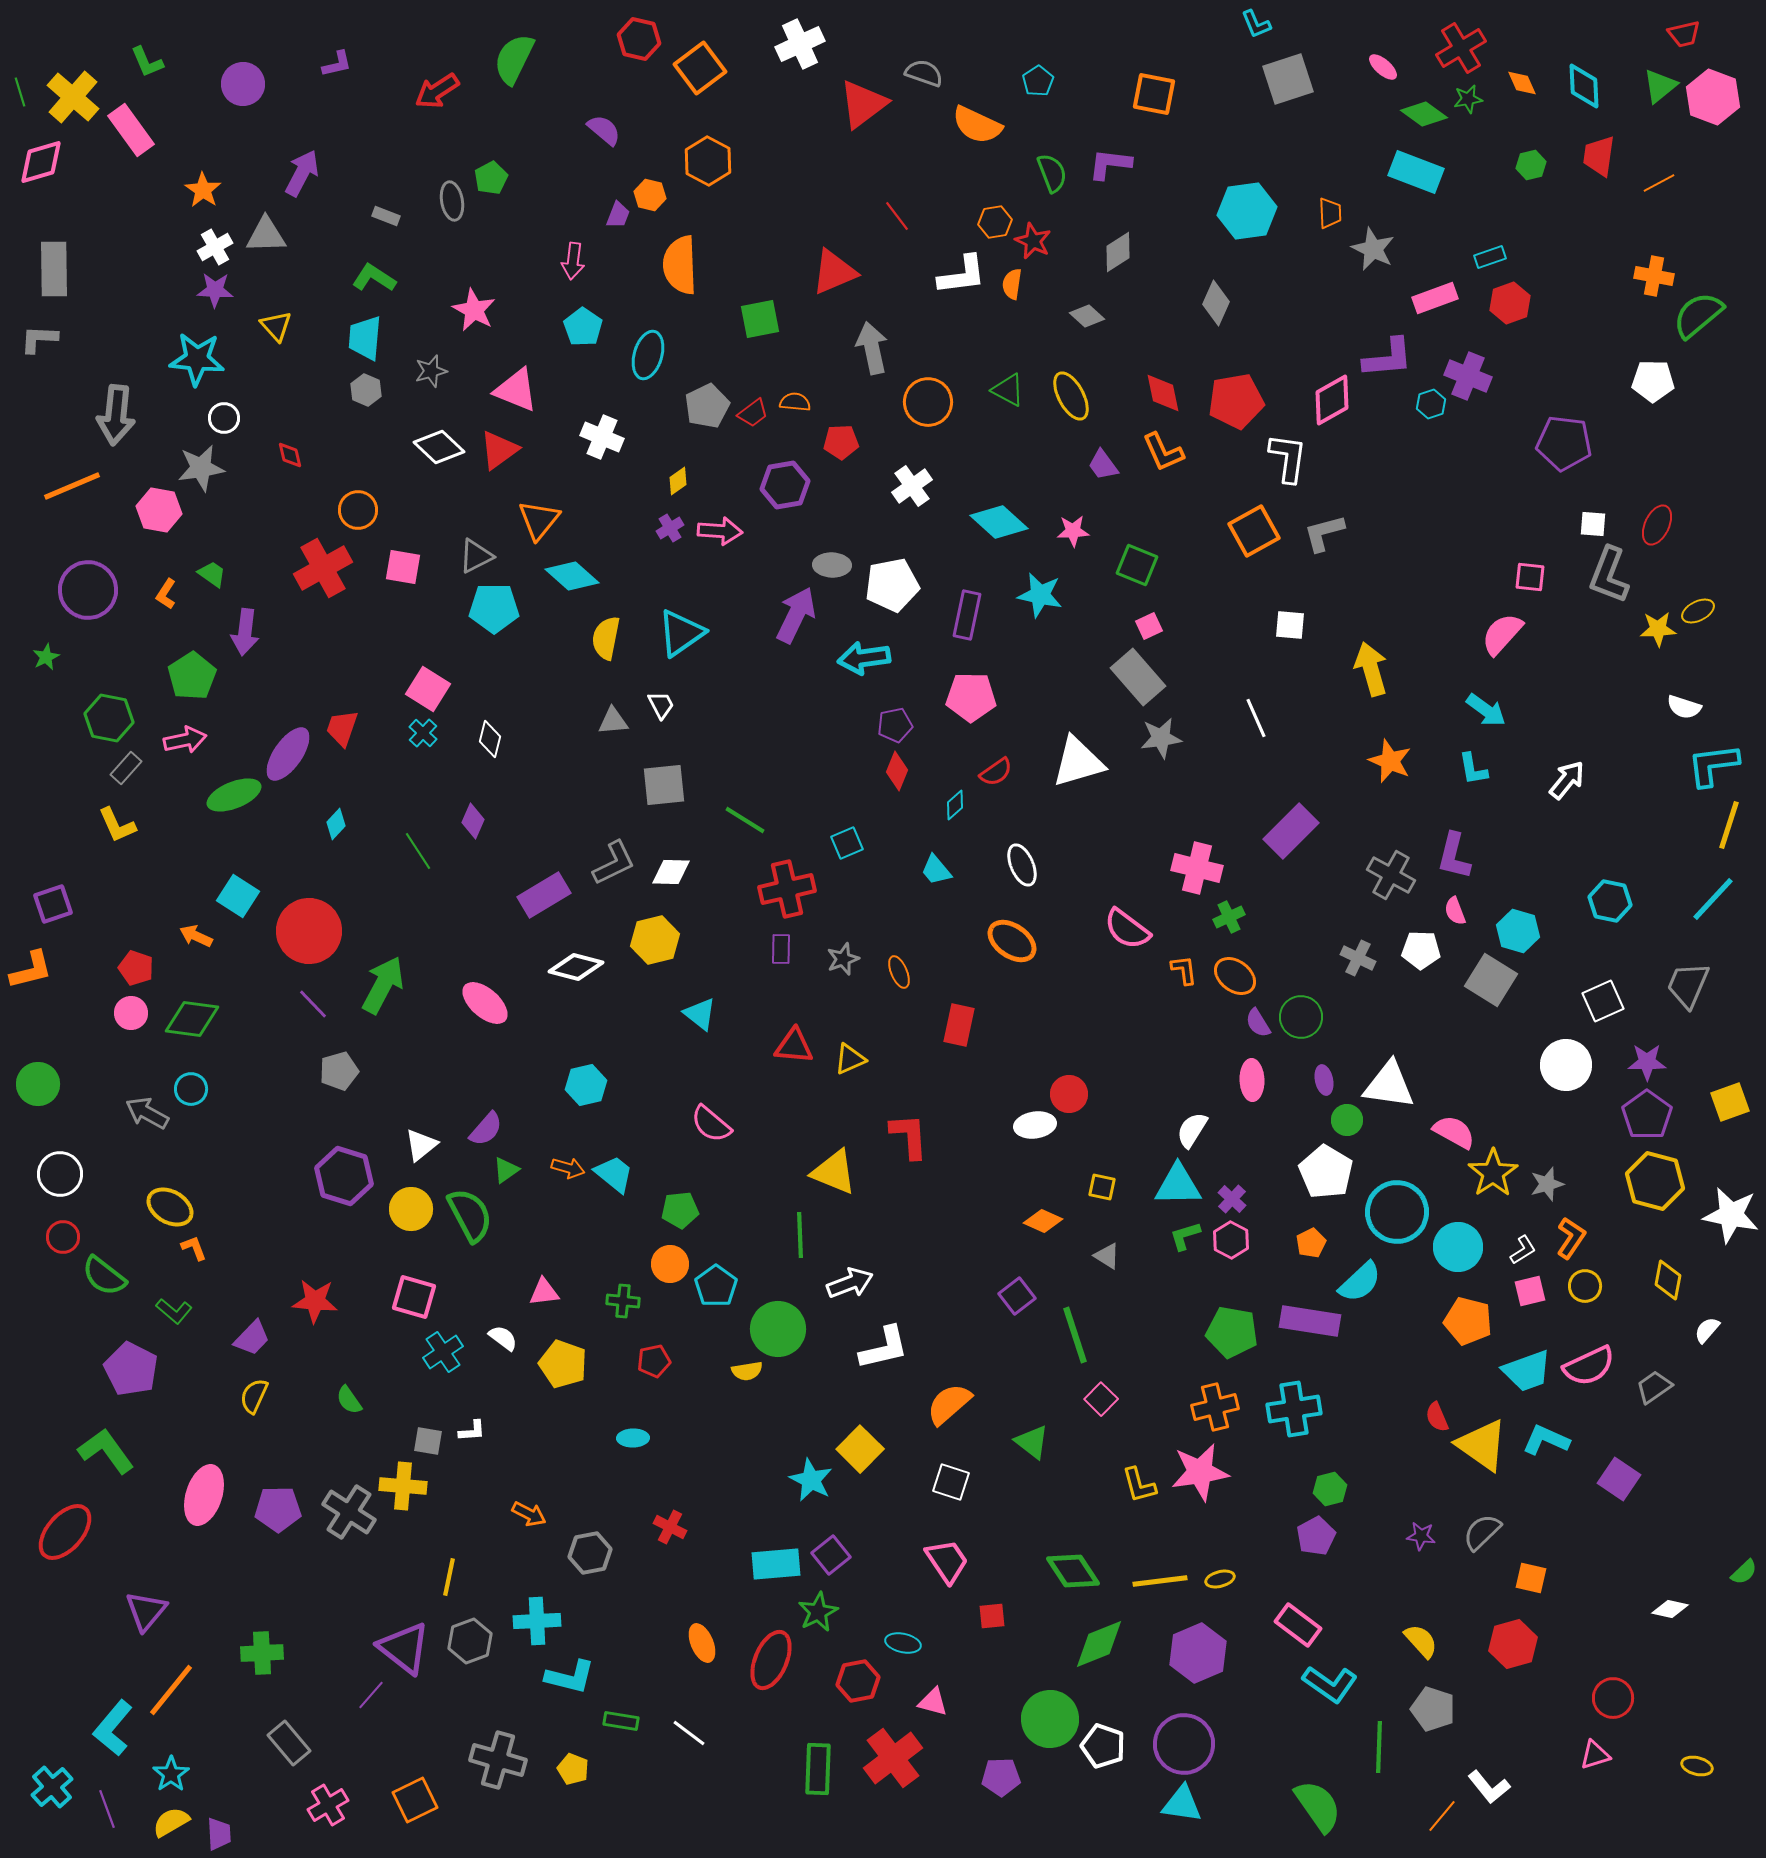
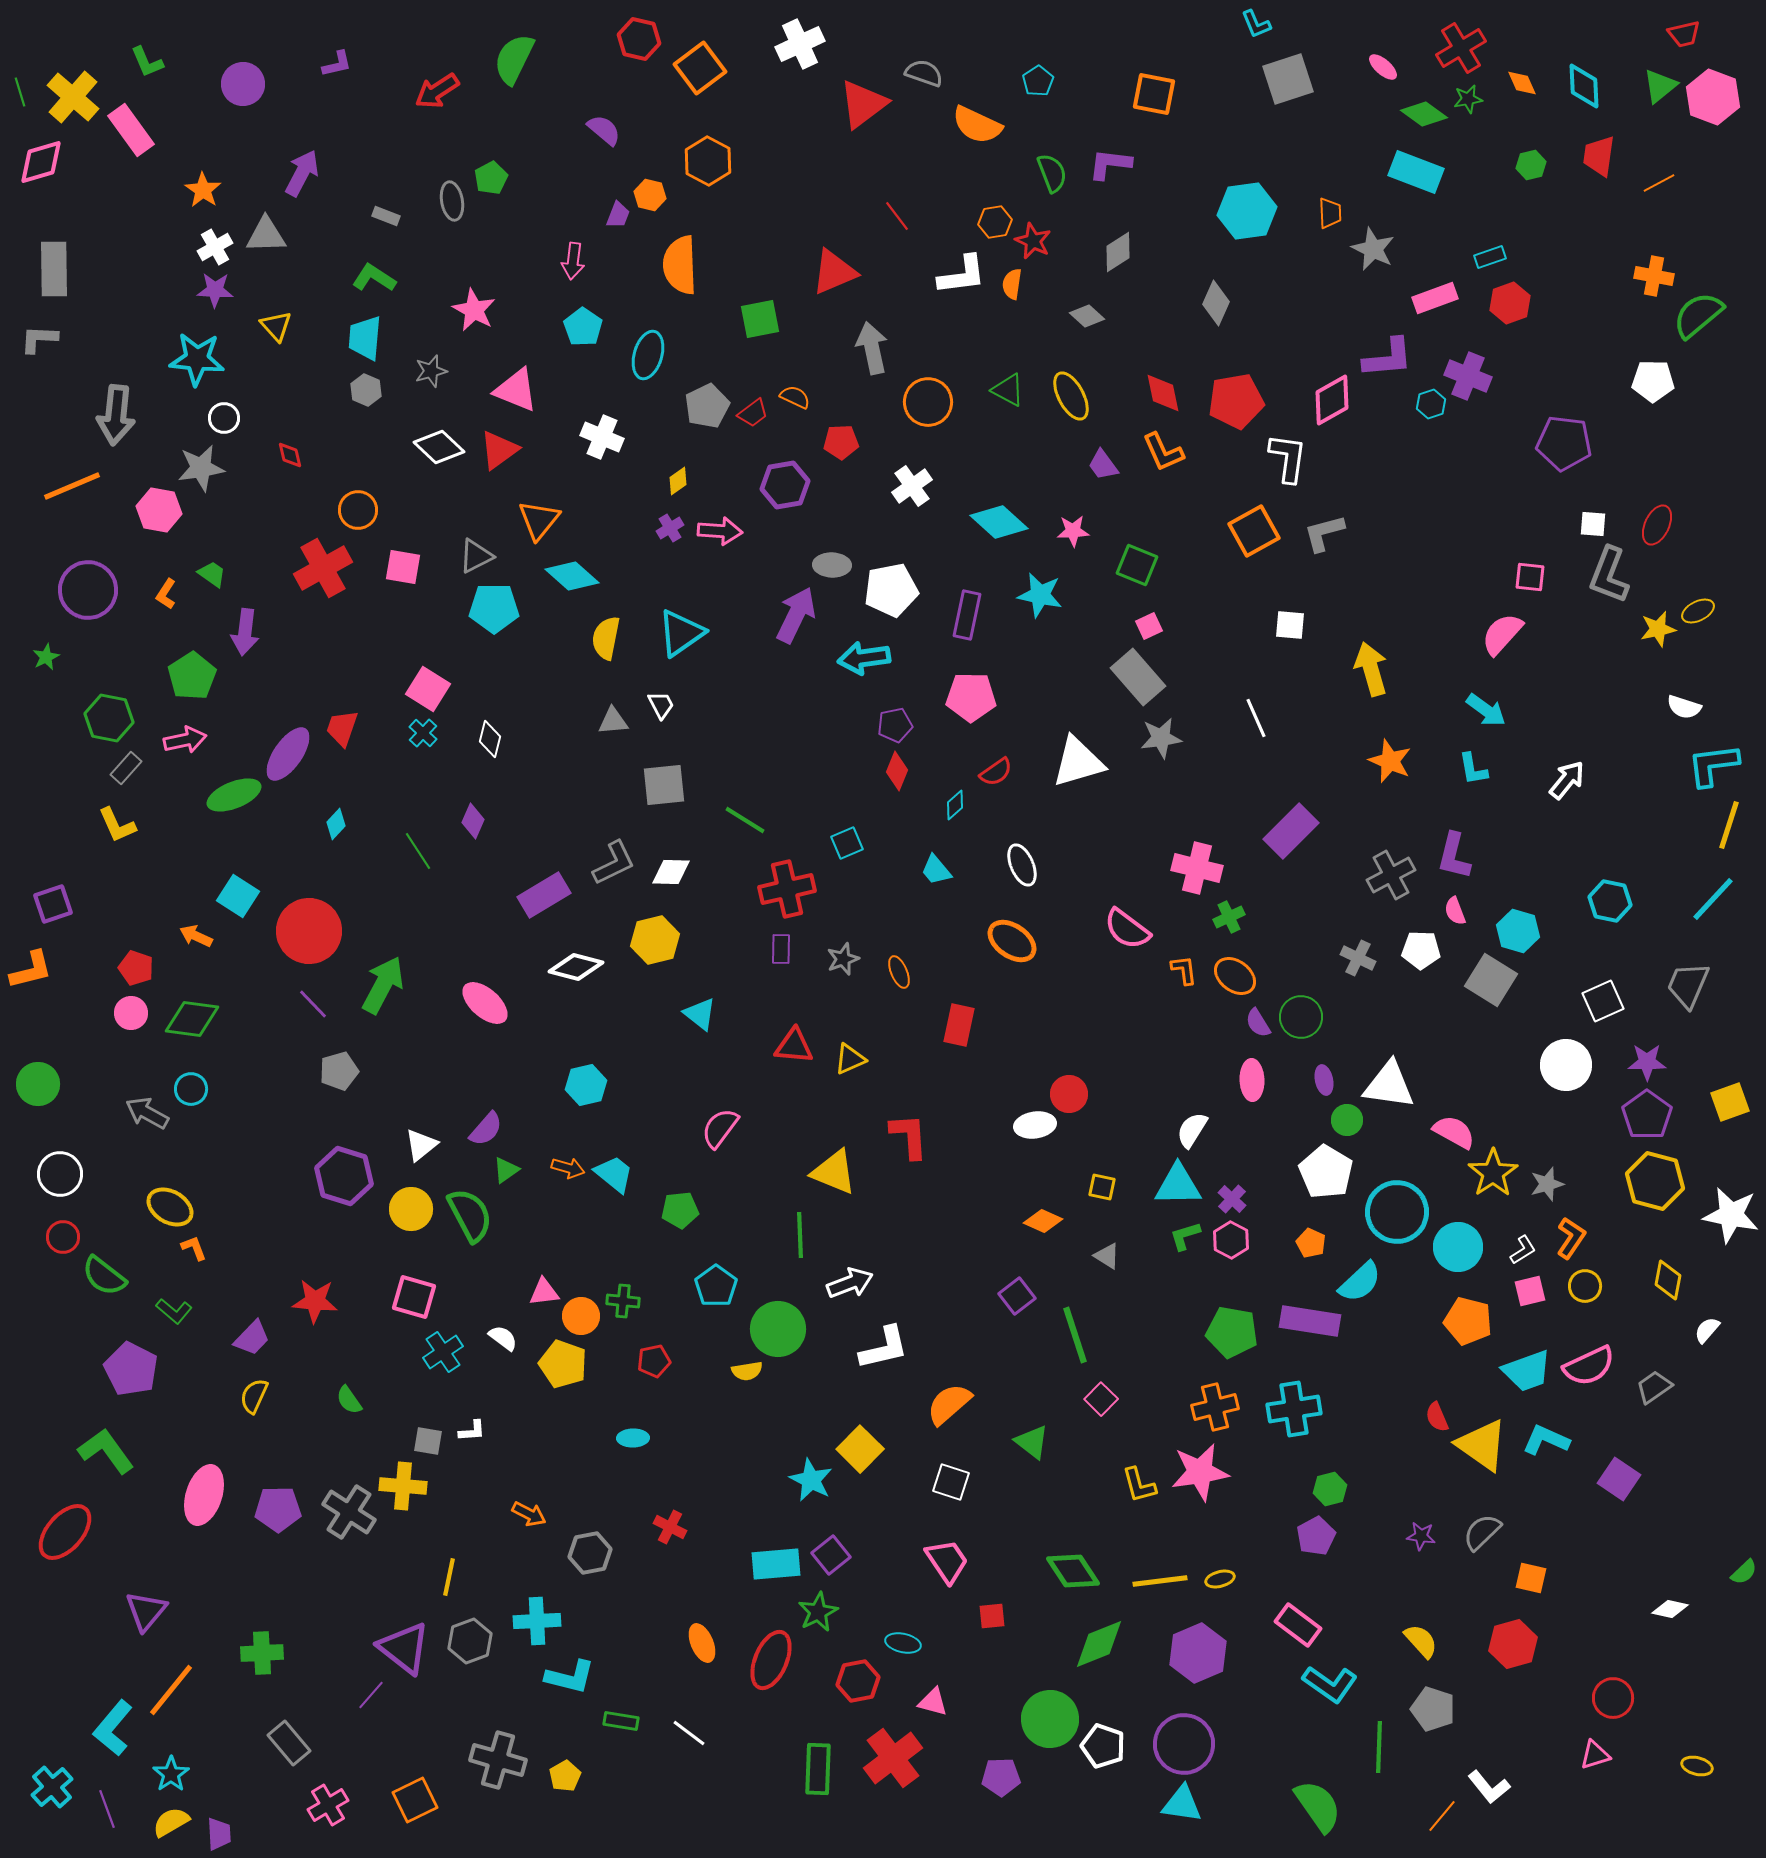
orange semicircle at (795, 402): moved 5 px up; rotated 20 degrees clockwise
white pentagon at (892, 585): moved 1 px left, 5 px down
yellow star at (1658, 629): rotated 9 degrees counterclockwise
gray cross at (1391, 875): rotated 33 degrees clockwise
pink semicircle at (711, 1124): moved 9 px right, 4 px down; rotated 87 degrees clockwise
orange pentagon at (1311, 1243): rotated 20 degrees counterclockwise
orange circle at (670, 1264): moved 89 px left, 52 px down
yellow pentagon at (573, 1769): moved 8 px left, 7 px down; rotated 20 degrees clockwise
